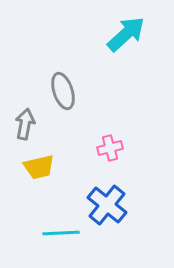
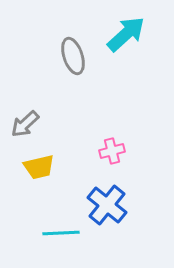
gray ellipse: moved 10 px right, 35 px up
gray arrow: rotated 144 degrees counterclockwise
pink cross: moved 2 px right, 3 px down
